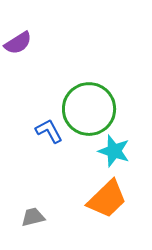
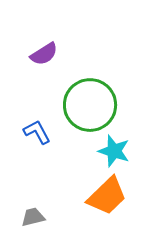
purple semicircle: moved 26 px right, 11 px down
green circle: moved 1 px right, 4 px up
blue L-shape: moved 12 px left, 1 px down
orange trapezoid: moved 3 px up
